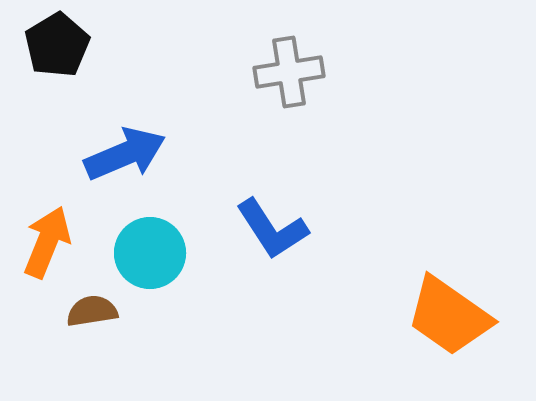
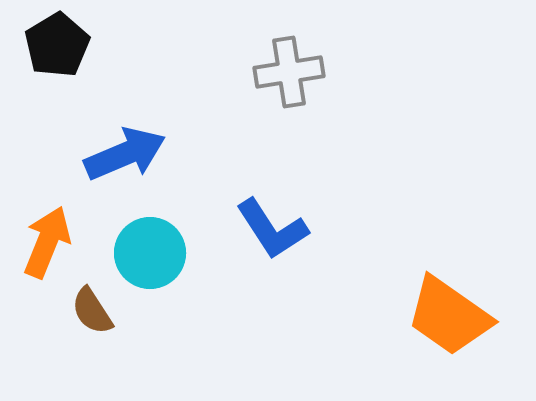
brown semicircle: rotated 114 degrees counterclockwise
